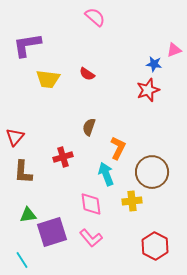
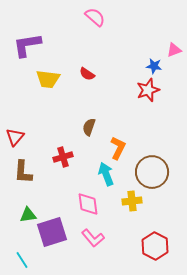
blue star: moved 2 px down
pink diamond: moved 3 px left
pink L-shape: moved 2 px right
